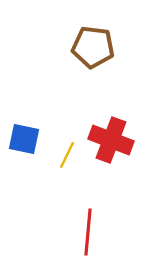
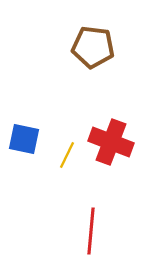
red cross: moved 2 px down
red line: moved 3 px right, 1 px up
